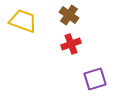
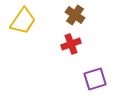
brown cross: moved 6 px right
yellow trapezoid: rotated 104 degrees clockwise
